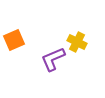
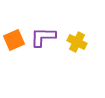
purple L-shape: moved 10 px left, 22 px up; rotated 24 degrees clockwise
